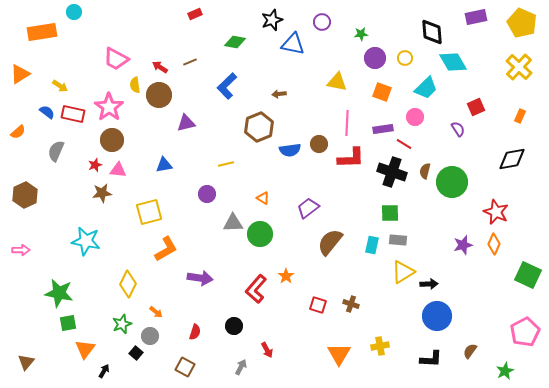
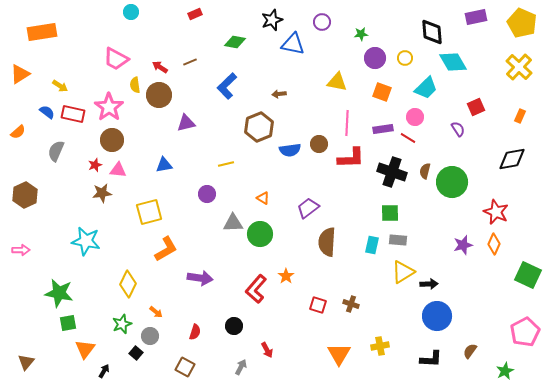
cyan circle at (74, 12): moved 57 px right
red line at (404, 144): moved 4 px right, 6 px up
brown semicircle at (330, 242): moved 3 px left; rotated 36 degrees counterclockwise
